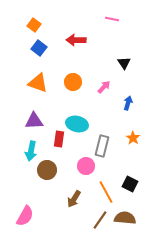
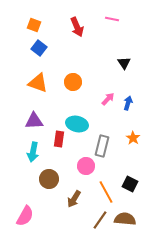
orange square: rotated 16 degrees counterclockwise
red arrow: moved 1 px right, 13 px up; rotated 114 degrees counterclockwise
pink arrow: moved 4 px right, 12 px down
cyan arrow: moved 2 px right, 1 px down
brown circle: moved 2 px right, 9 px down
brown semicircle: moved 1 px down
